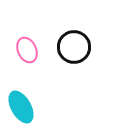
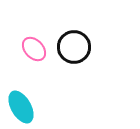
pink ellipse: moved 7 px right, 1 px up; rotated 20 degrees counterclockwise
